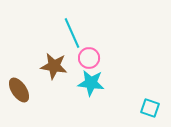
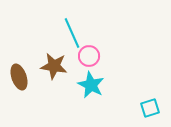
pink circle: moved 2 px up
cyan star: moved 2 px down; rotated 20 degrees clockwise
brown ellipse: moved 13 px up; rotated 15 degrees clockwise
cyan square: rotated 36 degrees counterclockwise
